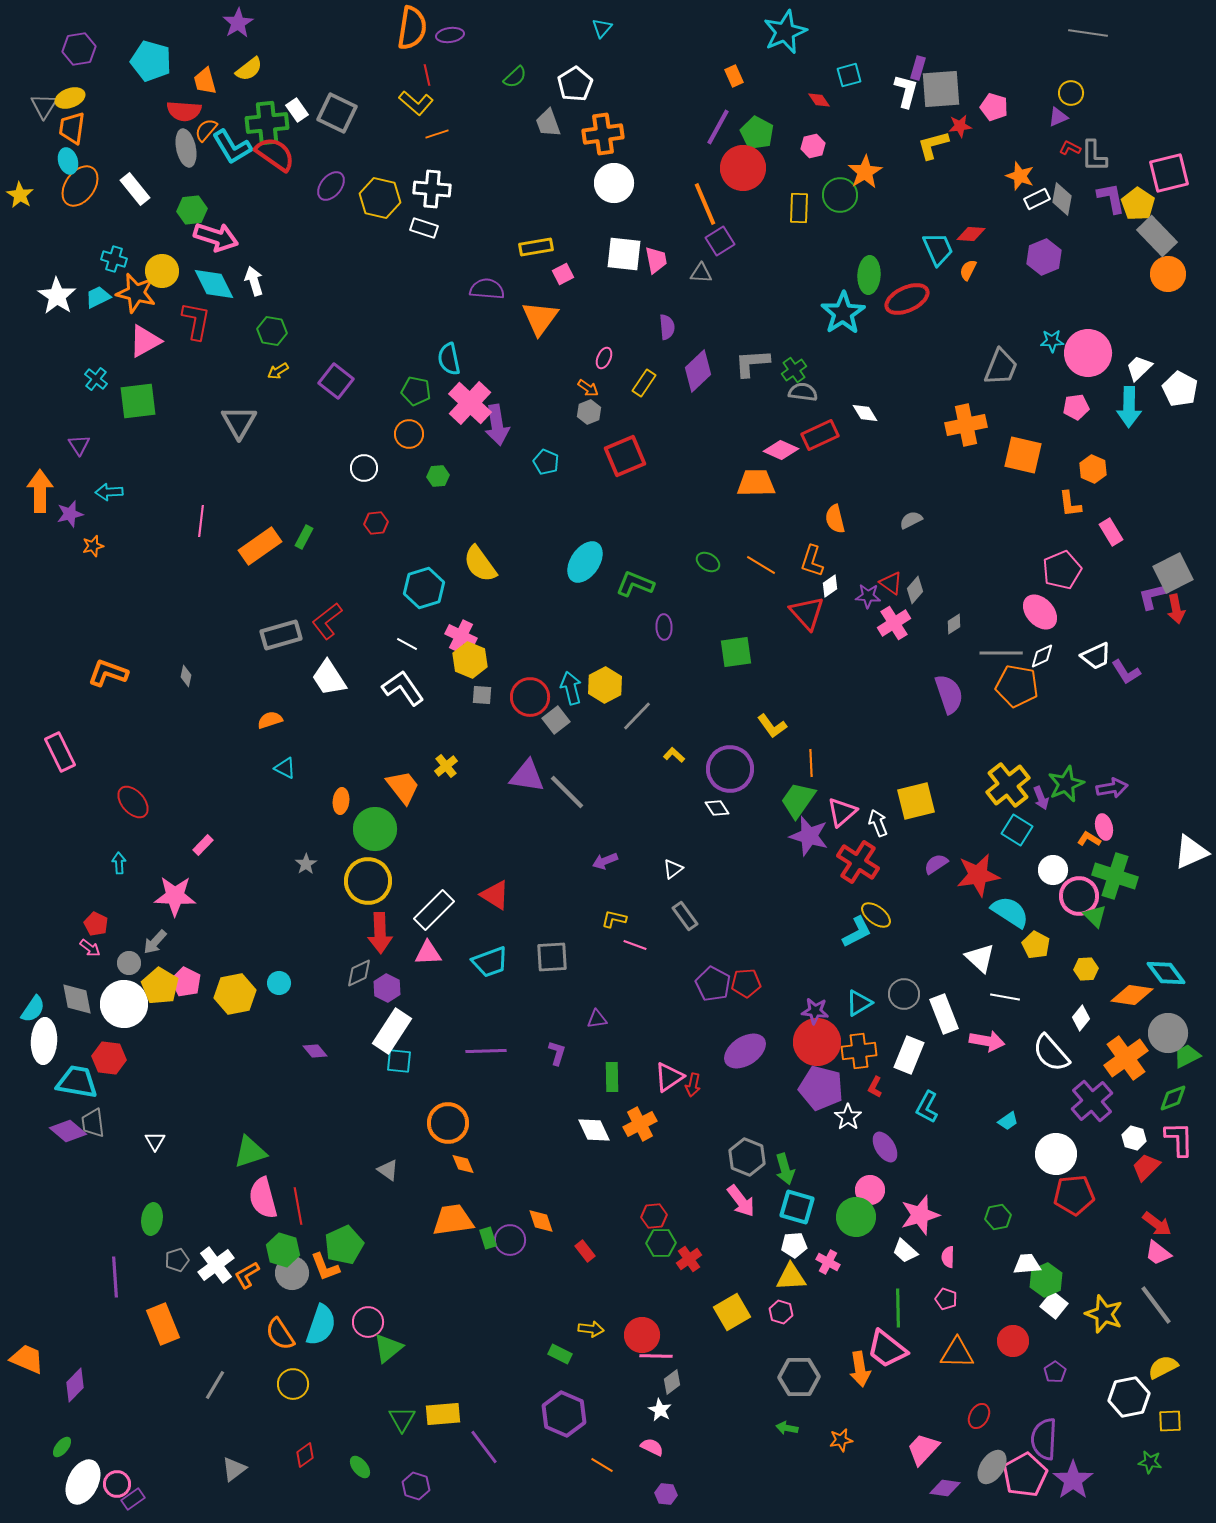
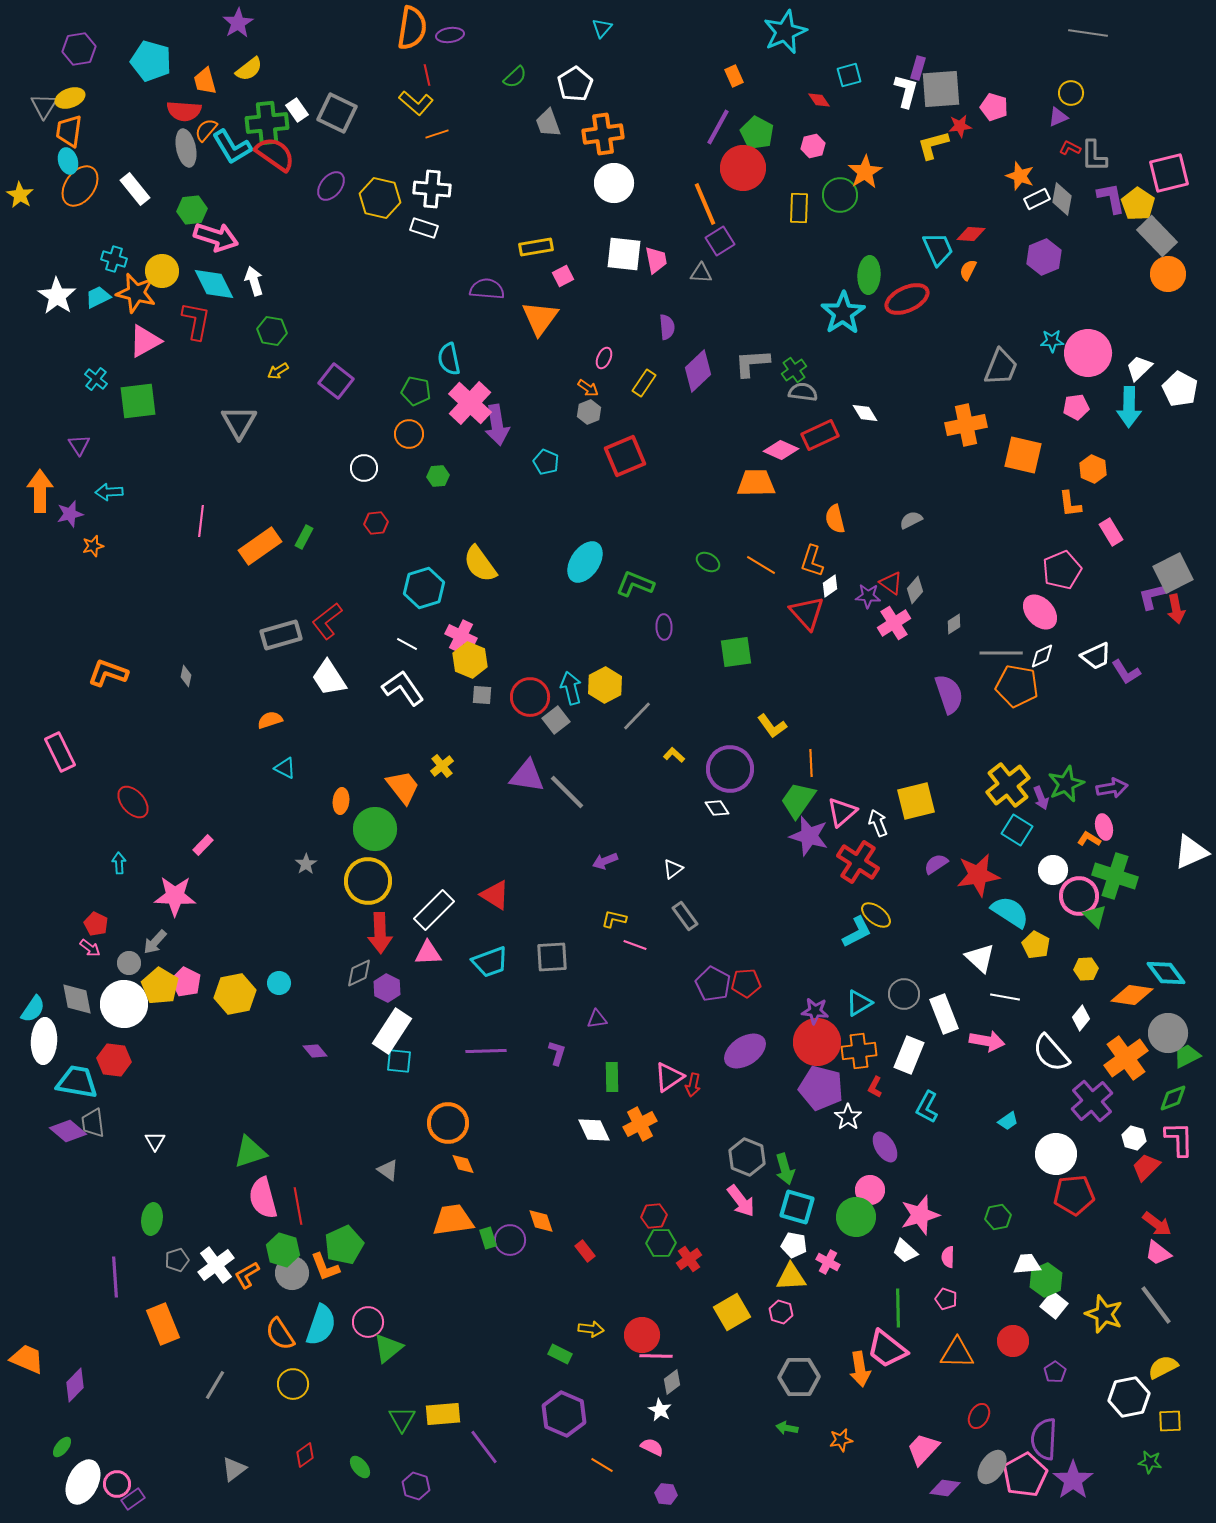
orange trapezoid at (72, 128): moved 3 px left, 3 px down
pink square at (563, 274): moved 2 px down
yellow cross at (446, 766): moved 4 px left
red hexagon at (109, 1058): moved 5 px right, 2 px down
white pentagon at (794, 1245): rotated 15 degrees clockwise
